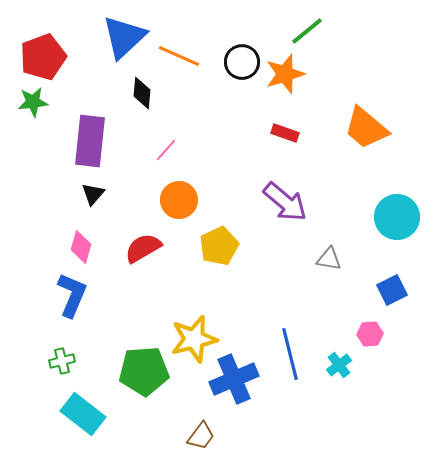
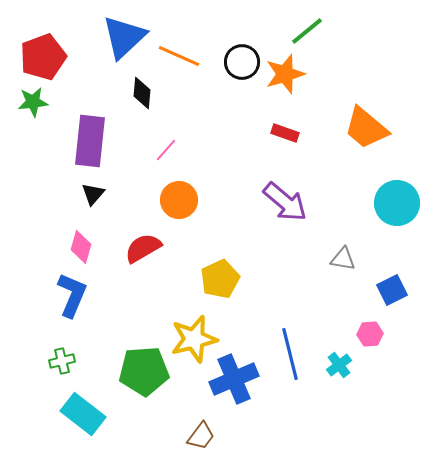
cyan circle: moved 14 px up
yellow pentagon: moved 1 px right, 33 px down
gray triangle: moved 14 px right
